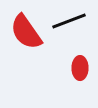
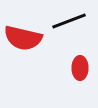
red semicircle: moved 3 px left, 6 px down; rotated 42 degrees counterclockwise
